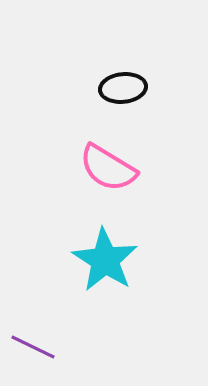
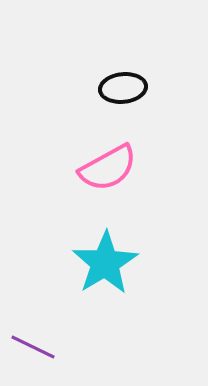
pink semicircle: rotated 60 degrees counterclockwise
cyan star: moved 3 px down; rotated 8 degrees clockwise
